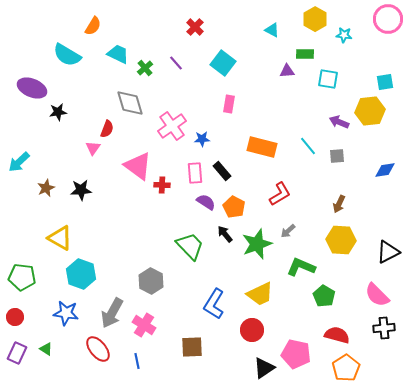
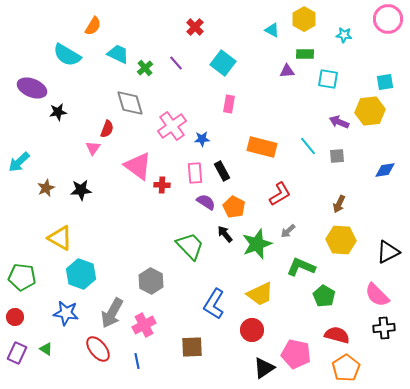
yellow hexagon at (315, 19): moved 11 px left
black rectangle at (222, 171): rotated 12 degrees clockwise
pink cross at (144, 325): rotated 30 degrees clockwise
